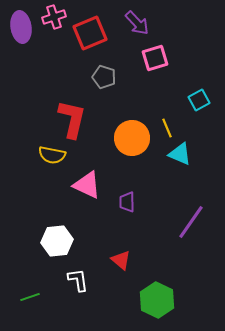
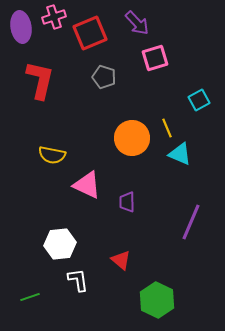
red L-shape: moved 32 px left, 39 px up
purple line: rotated 12 degrees counterclockwise
white hexagon: moved 3 px right, 3 px down
